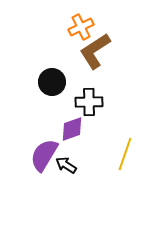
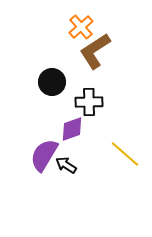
orange cross: rotated 15 degrees counterclockwise
yellow line: rotated 68 degrees counterclockwise
